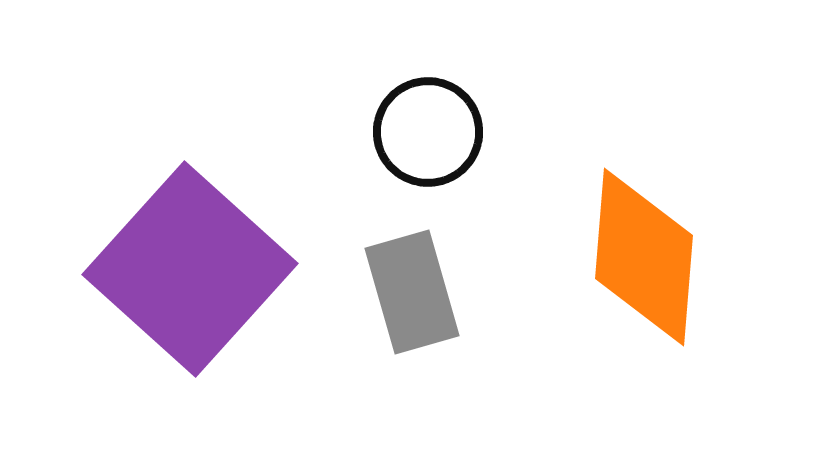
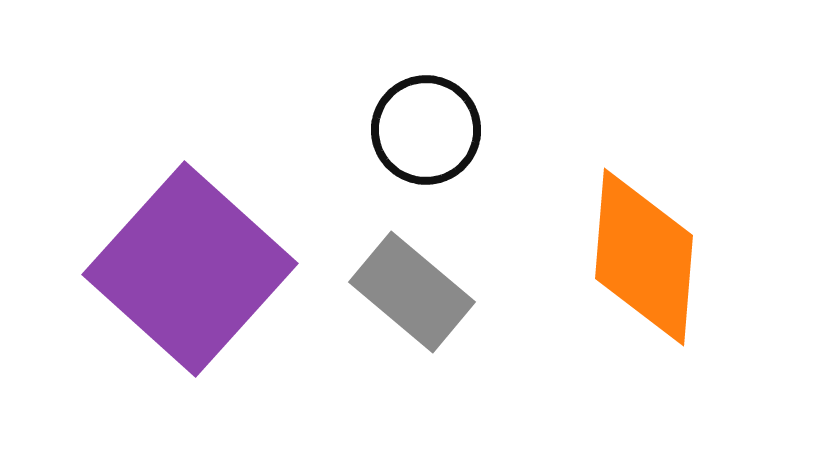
black circle: moved 2 px left, 2 px up
gray rectangle: rotated 34 degrees counterclockwise
